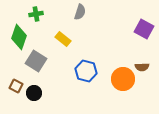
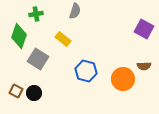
gray semicircle: moved 5 px left, 1 px up
green diamond: moved 1 px up
gray square: moved 2 px right, 2 px up
brown semicircle: moved 2 px right, 1 px up
brown square: moved 5 px down
